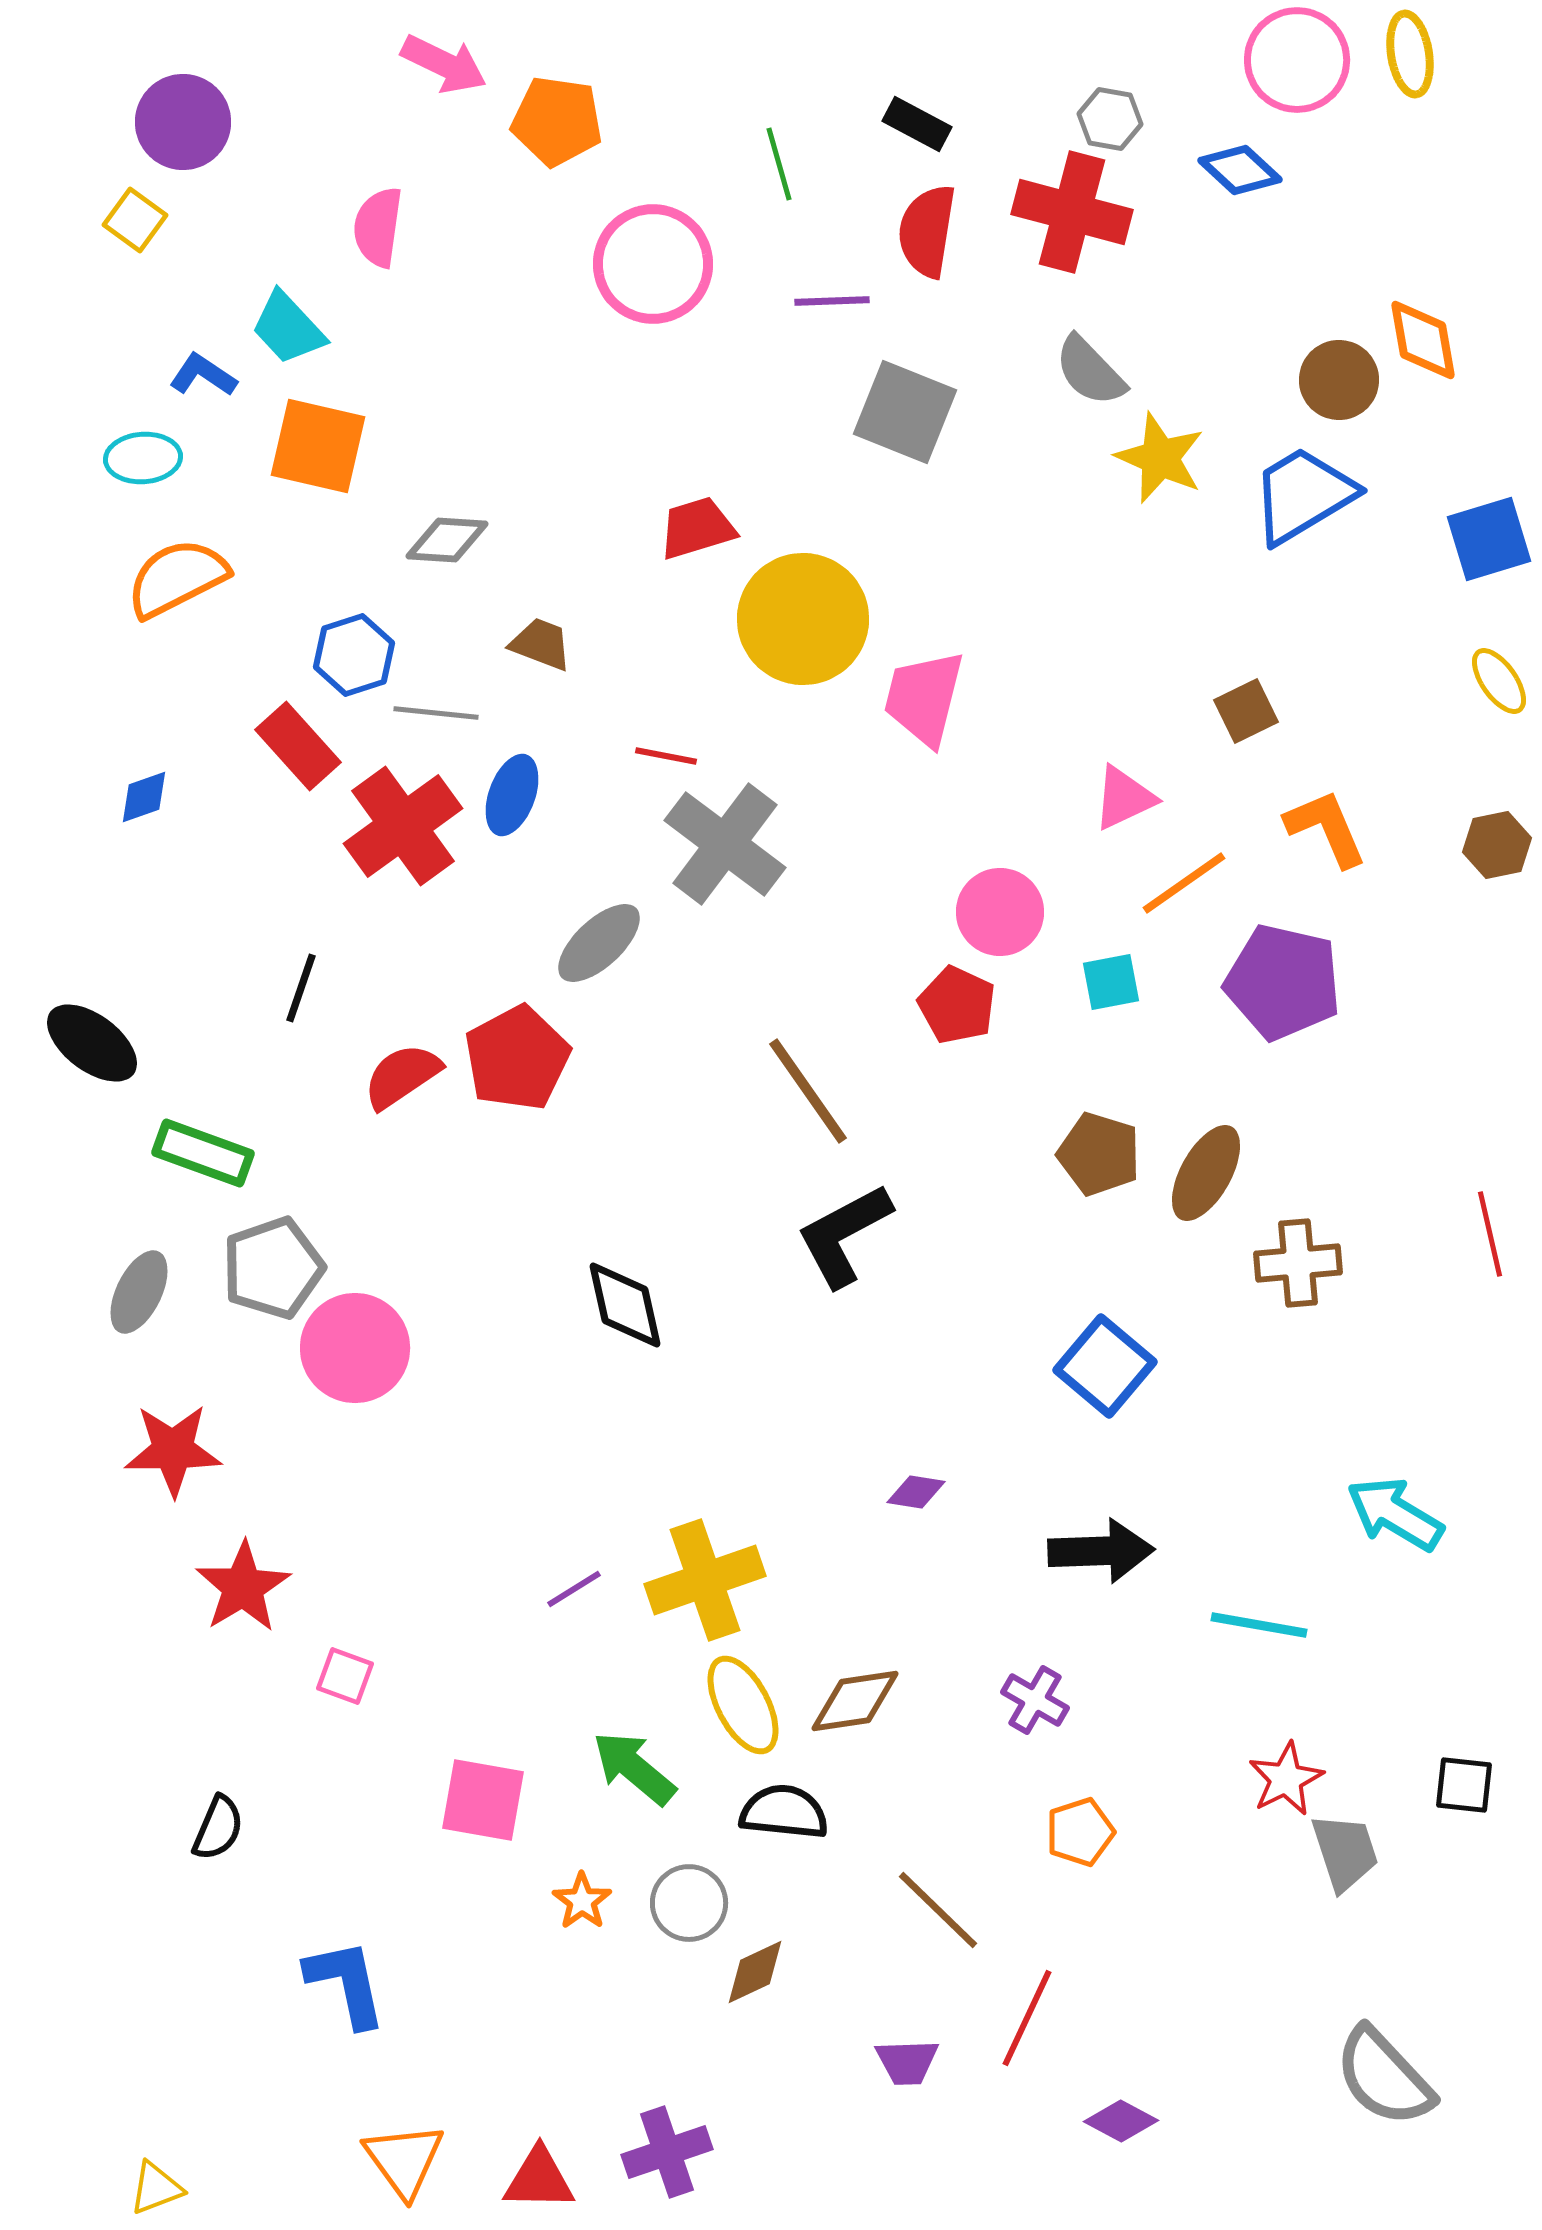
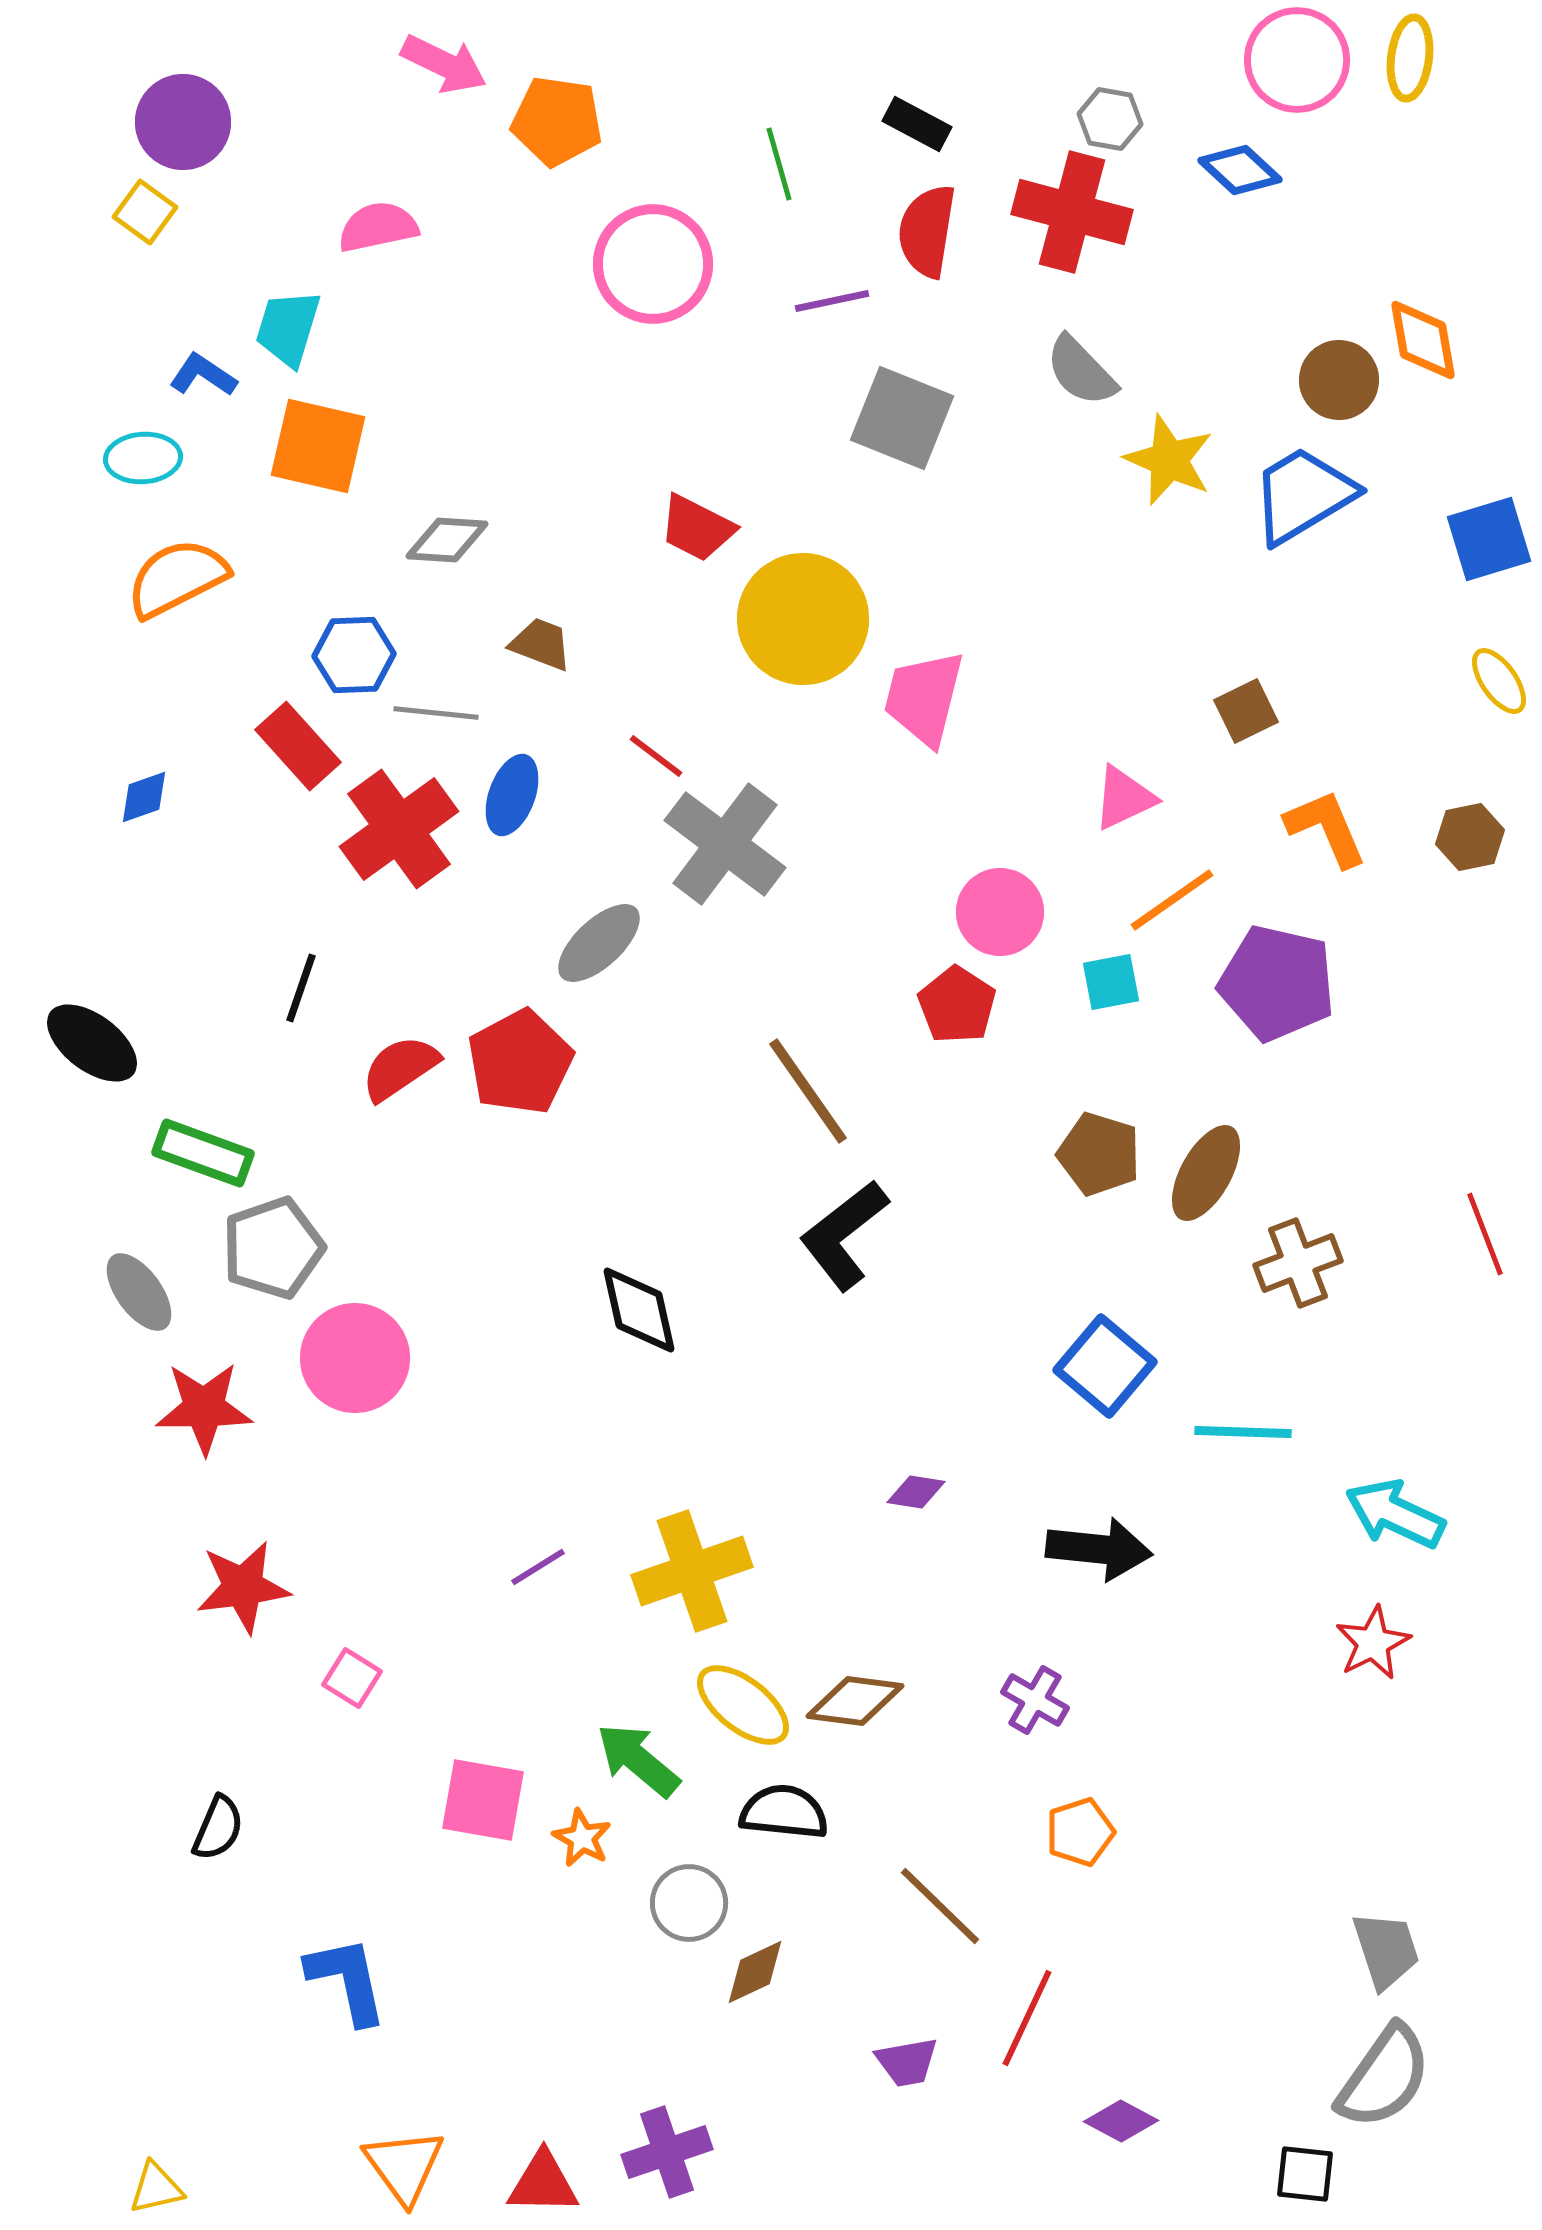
yellow ellipse at (1410, 54): moved 4 px down; rotated 16 degrees clockwise
yellow square at (135, 220): moved 10 px right, 8 px up
pink semicircle at (378, 227): rotated 70 degrees clockwise
purple line at (832, 301): rotated 10 degrees counterclockwise
cyan trapezoid at (288, 328): rotated 60 degrees clockwise
gray semicircle at (1090, 371): moved 9 px left
gray square at (905, 412): moved 3 px left, 6 px down
yellow star at (1160, 458): moved 9 px right, 2 px down
red trapezoid at (697, 528): rotated 136 degrees counterclockwise
blue hexagon at (354, 655): rotated 16 degrees clockwise
red line at (666, 756): moved 10 px left; rotated 26 degrees clockwise
red cross at (403, 826): moved 4 px left, 3 px down
brown hexagon at (1497, 845): moved 27 px left, 8 px up
orange line at (1184, 883): moved 12 px left, 17 px down
purple pentagon at (1283, 982): moved 6 px left, 1 px down
red pentagon at (957, 1005): rotated 8 degrees clockwise
red pentagon at (517, 1058): moved 3 px right, 4 px down
red semicircle at (402, 1076): moved 2 px left, 8 px up
red line at (1490, 1234): moved 5 px left; rotated 8 degrees counterclockwise
black L-shape at (844, 1235): rotated 10 degrees counterclockwise
brown cross at (1298, 1263): rotated 16 degrees counterclockwise
gray pentagon at (273, 1268): moved 20 px up
gray ellipse at (139, 1292): rotated 62 degrees counterclockwise
black diamond at (625, 1305): moved 14 px right, 5 px down
pink circle at (355, 1348): moved 10 px down
red star at (173, 1450): moved 31 px right, 42 px up
cyan arrow at (1395, 1514): rotated 6 degrees counterclockwise
black arrow at (1101, 1551): moved 2 px left, 2 px up; rotated 8 degrees clockwise
yellow cross at (705, 1580): moved 13 px left, 9 px up
red star at (243, 1587): rotated 24 degrees clockwise
purple line at (574, 1589): moved 36 px left, 22 px up
cyan line at (1259, 1625): moved 16 px left, 193 px up; rotated 8 degrees counterclockwise
pink square at (345, 1676): moved 7 px right, 2 px down; rotated 12 degrees clockwise
brown diamond at (855, 1701): rotated 16 degrees clockwise
yellow ellipse at (743, 1705): rotated 24 degrees counterclockwise
green arrow at (634, 1768): moved 4 px right, 8 px up
red star at (1286, 1779): moved 87 px right, 136 px up
black square at (1464, 1785): moved 159 px left, 389 px down
gray trapezoid at (1345, 1852): moved 41 px right, 98 px down
orange star at (582, 1901): moved 63 px up; rotated 8 degrees counterclockwise
brown line at (938, 1910): moved 2 px right, 4 px up
blue L-shape at (346, 1983): moved 1 px right, 3 px up
purple trapezoid at (907, 2062): rotated 8 degrees counterclockwise
gray semicircle at (1384, 2077): rotated 102 degrees counterclockwise
orange triangle at (404, 2160): moved 6 px down
red triangle at (539, 2179): moved 4 px right, 4 px down
yellow triangle at (156, 2188): rotated 8 degrees clockwise
